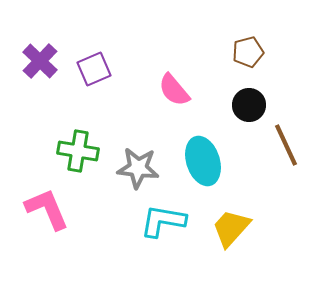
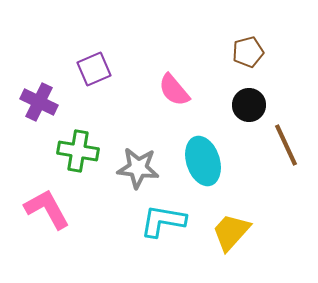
purple cross: moved 1 px left, 41 px down; rotated 18 degrees counterclockwise
pink L-shape: rotated 6 degrees counterclockwise
yellow trapezoid: moved 4 px down
